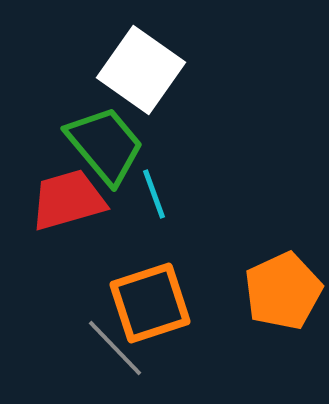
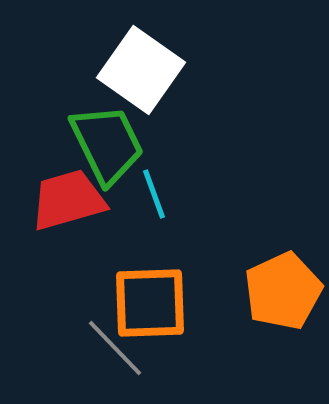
green trapezoid: moved 2 px right, 1 px up; rotated 14 degrees clockwise
orange square: rotated 16 degrees clockwise
